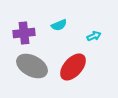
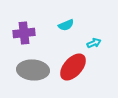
cyan semicircle: moved 7 px right
cyan arrow: moved 7 px down
gray ellipse: moved 1 px right, 4 px down; rotated 24 degrees counterclockwise
